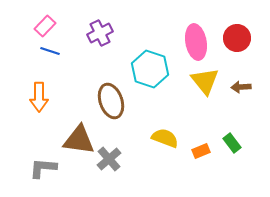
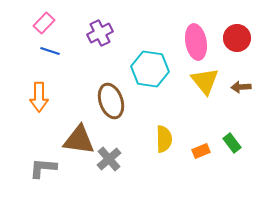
pink rectangle: moved 1 px left, 3 px up
cyan hexagon: rotated 9 degrees counterclockwise
yellow semicircle: moved 1 px left, 1 px down; rotated 68 degrees clockwise
